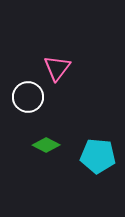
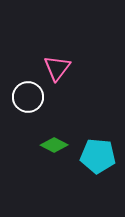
green diamond: moved 8 px right
